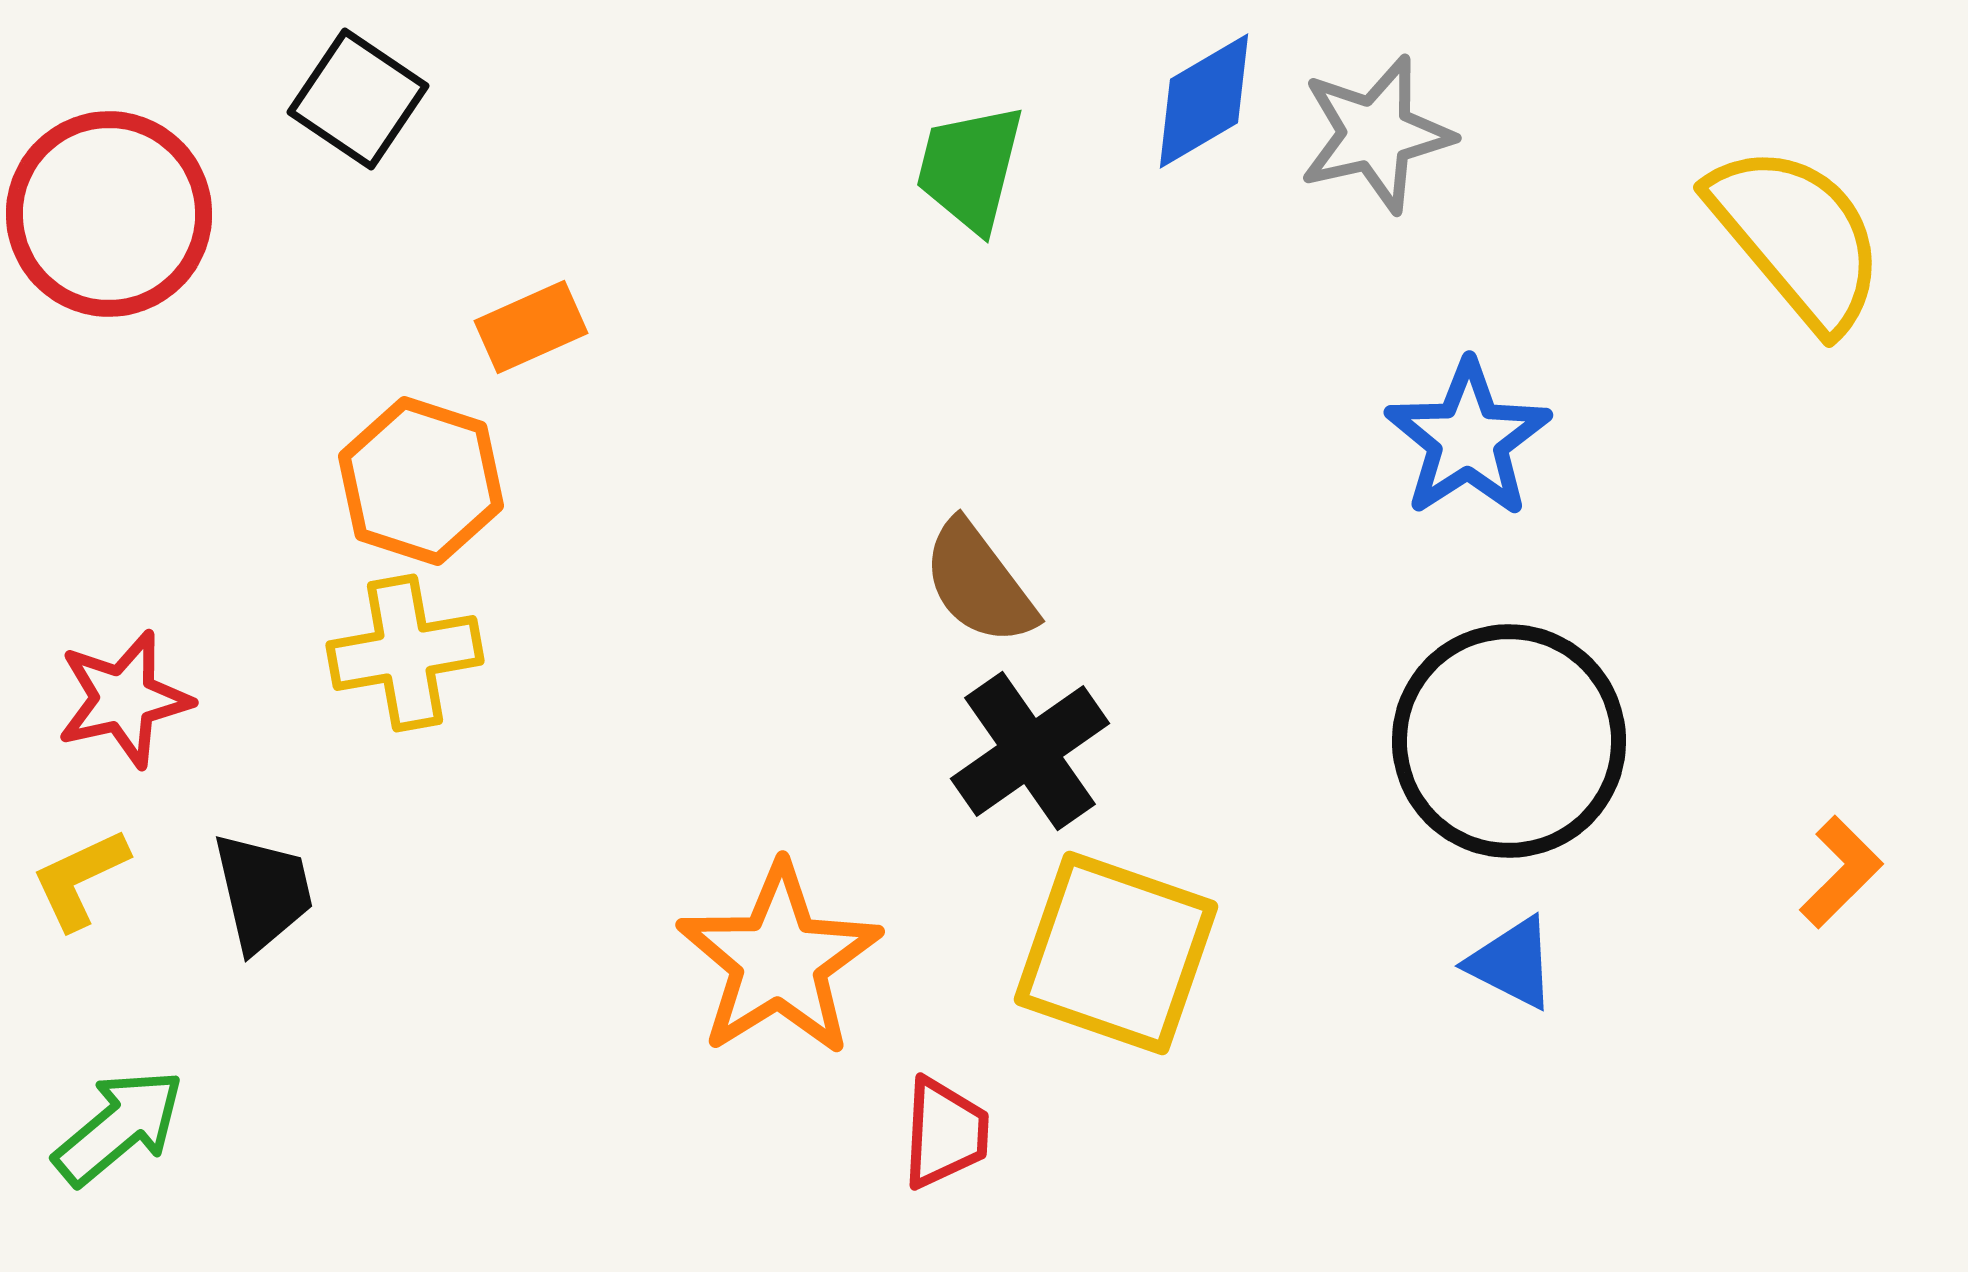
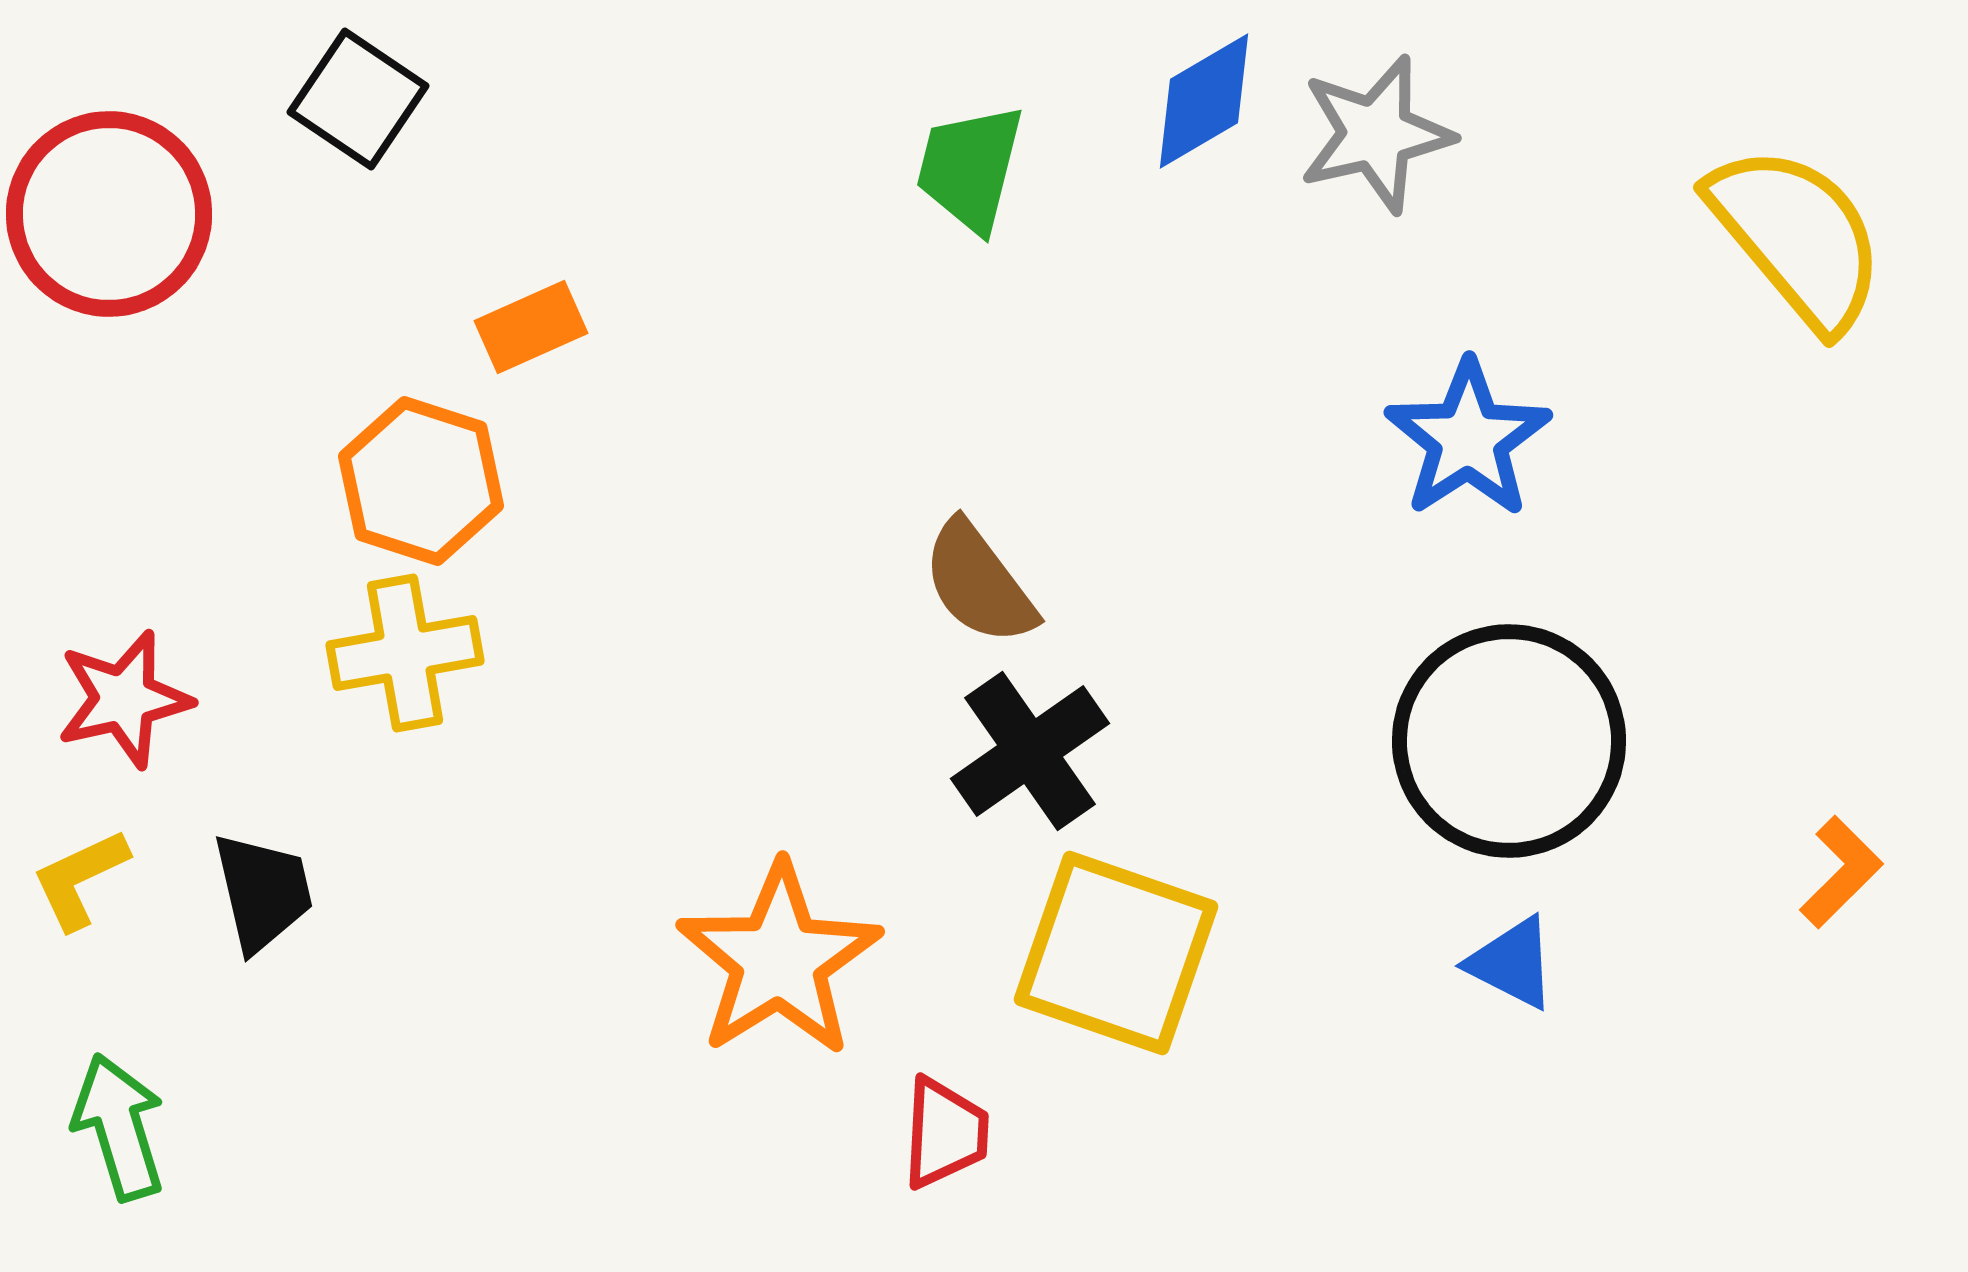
green arrow: rotated 67 degrees counterclockwise
